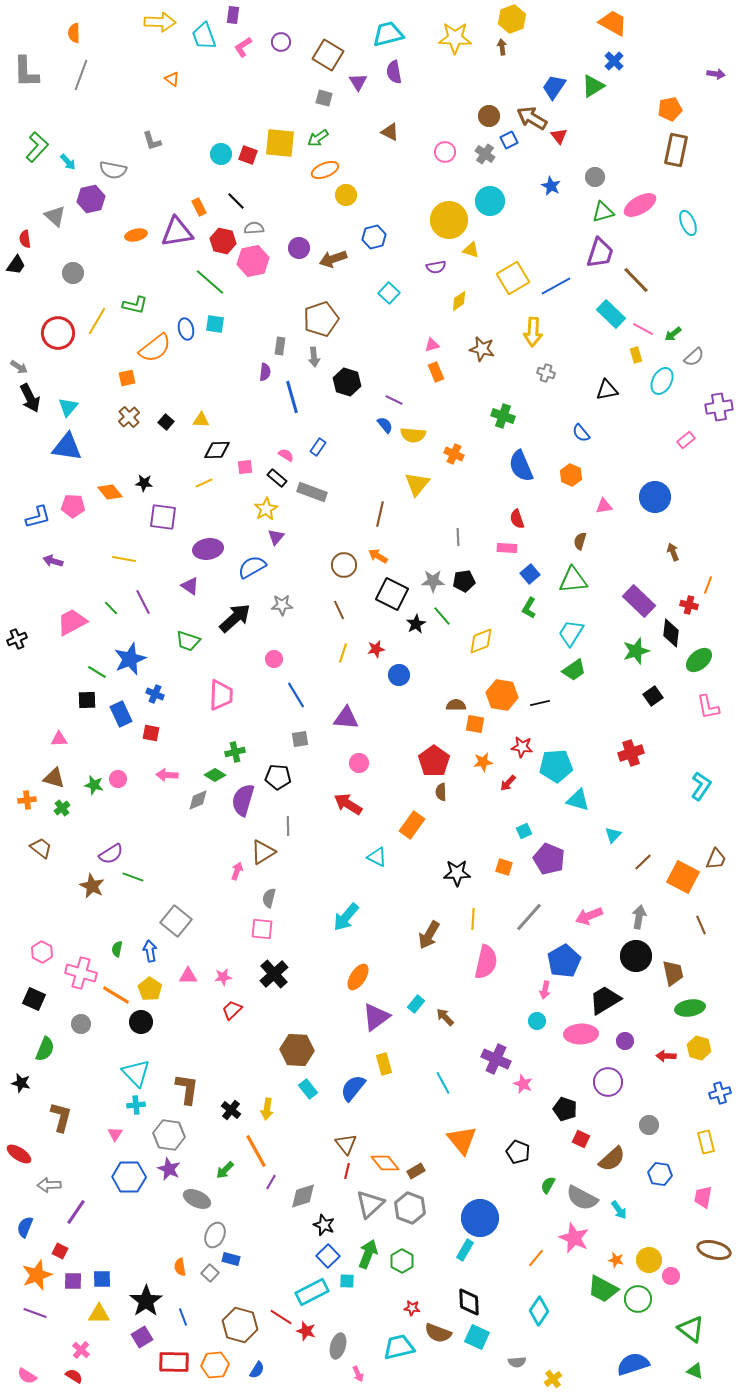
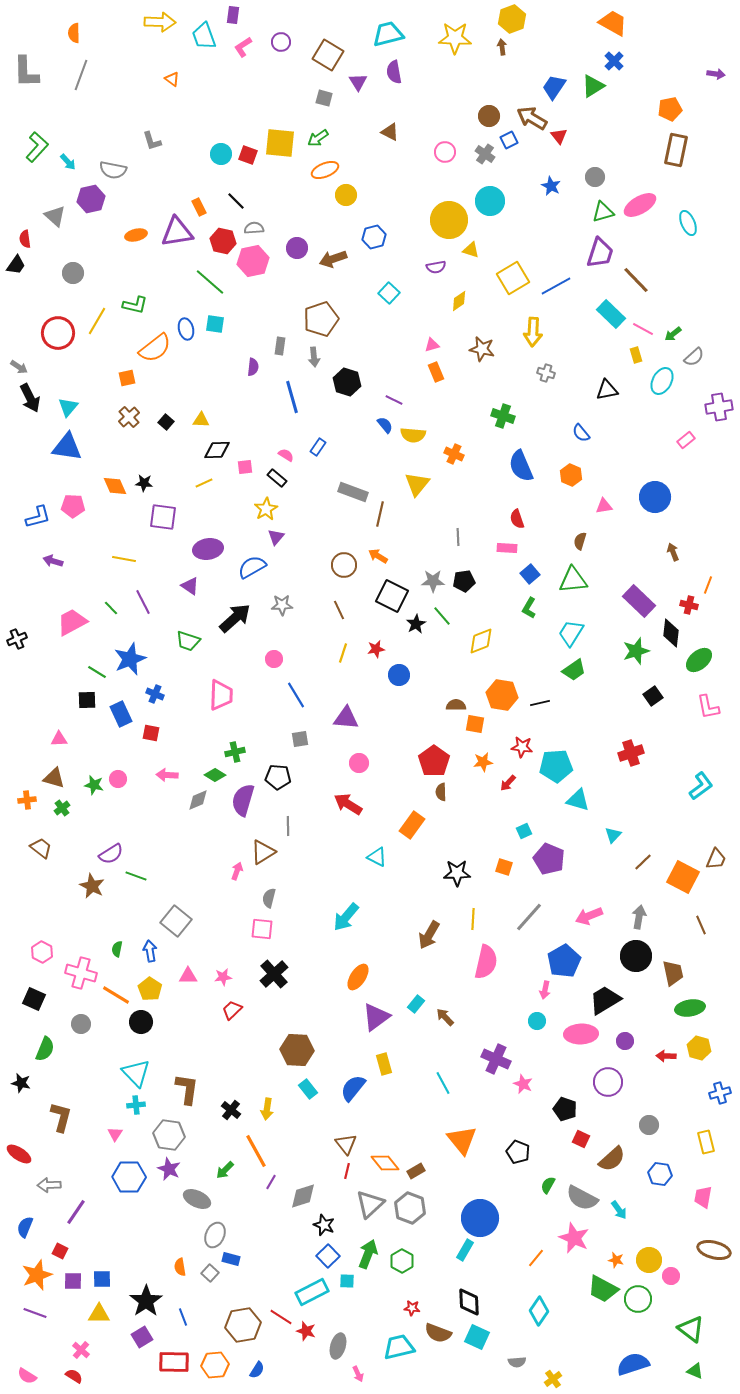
purple circle at (299, 248): moved 2 px left
purple semicircle at (265, 372): moved 12 px left, 5 px up
orange diamond at (110, 492): moved 5 px right, 6 px up; rotated 15 degrees clockwise
gray rectangle at (312, 492): moved 41 px right
black square at (392, 594): moved 2 px down
cyan L-shape at (701, 786): rotated 20 degrees clockwise
green line at (133, 877): moved 3 px right, 1 px up
brown hexagon at (240, 1325): moved 3 px right; rotated 24 degrees counterclockwise
